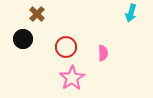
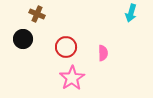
brown cross: rotated 21 degrees counterclockwise
